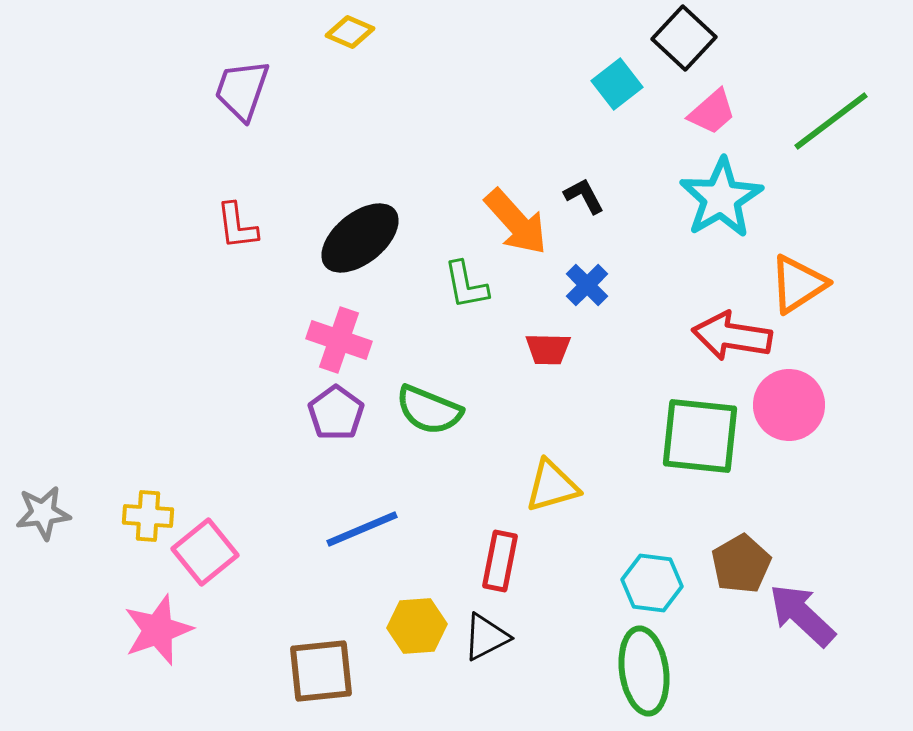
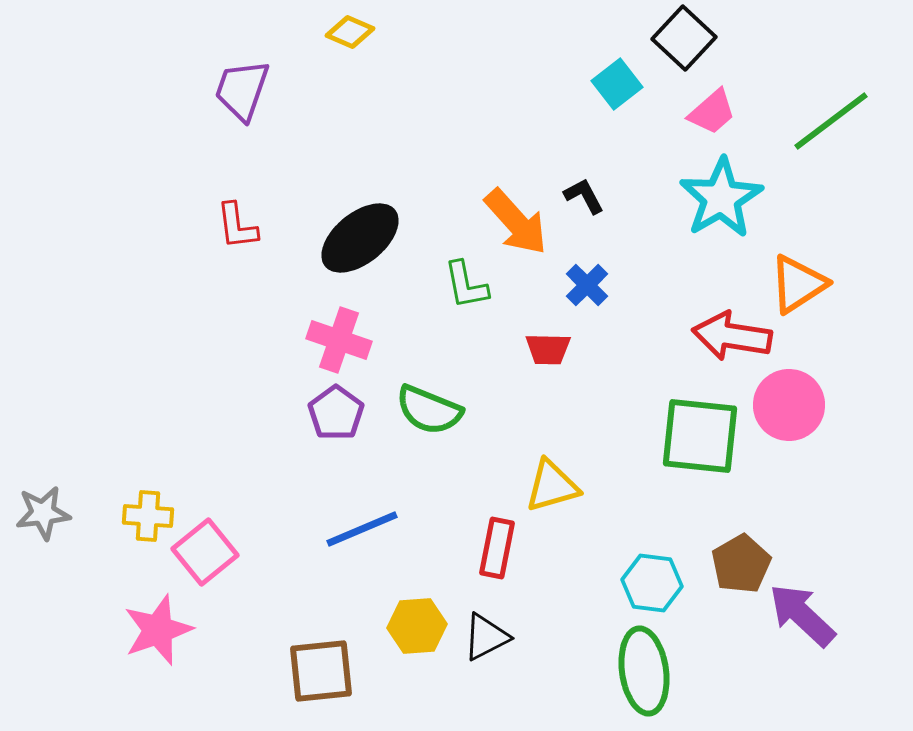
red rectangle: moved 3 px left, 13 px up
